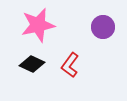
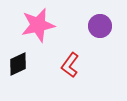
purple circle: moved 3 px left, 1 px up
black diamond: moved 14 px left; rotated 50 degrees counterclockwise
